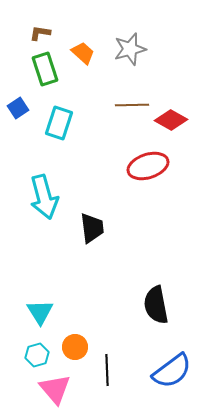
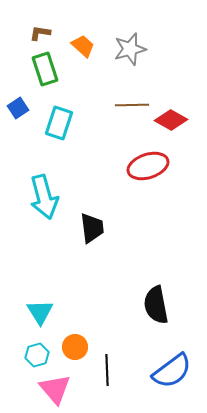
orange trapezoid: moved 7 px up
